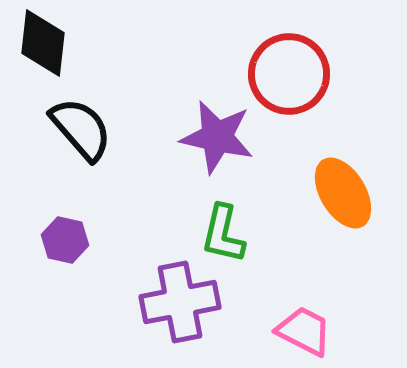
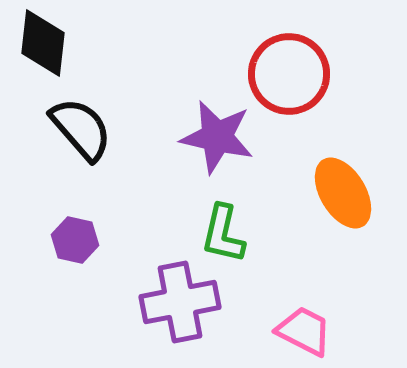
purple hexagon: moved 10 px right
